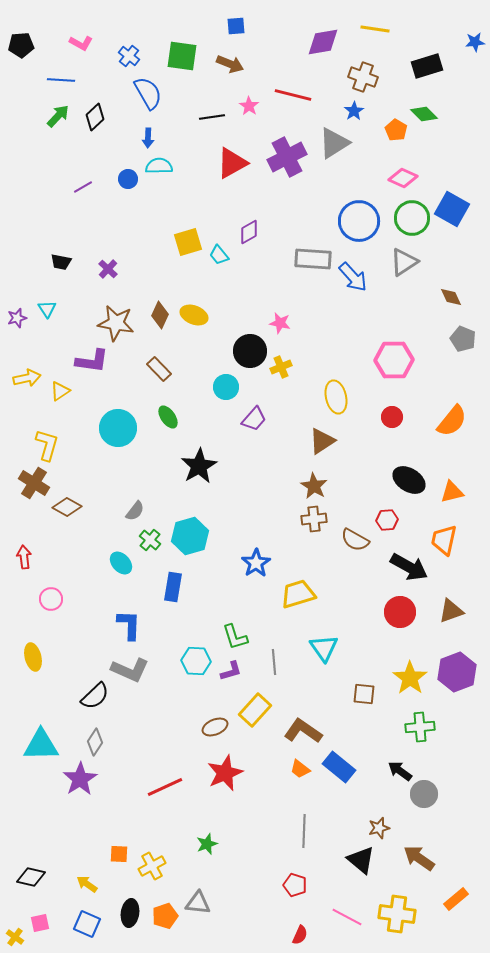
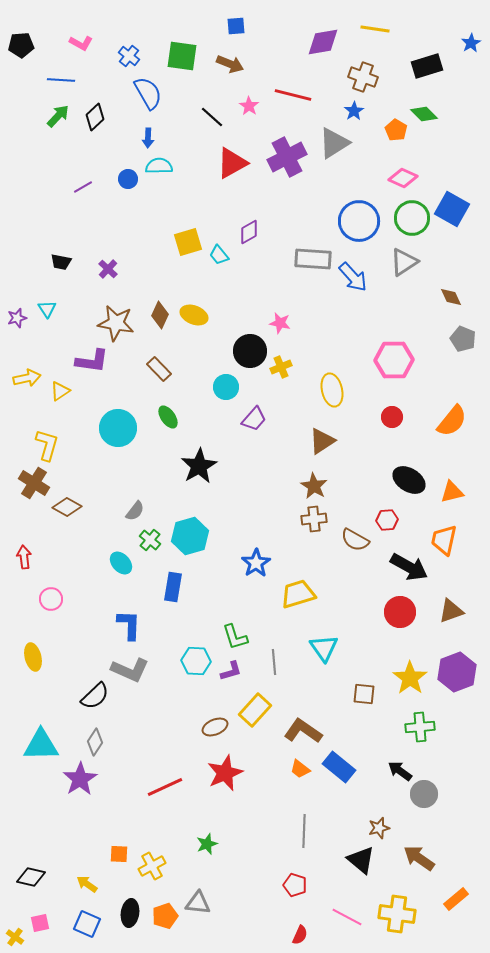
blue star at (475, 42): moved 4 px left, 1 px down; rotated 24 degrees counterclockwise
black line at (212, 117): rotated 50 degrees clockwise
yellow ellipse at (336, 397): moved 4 px left, 7 px up
